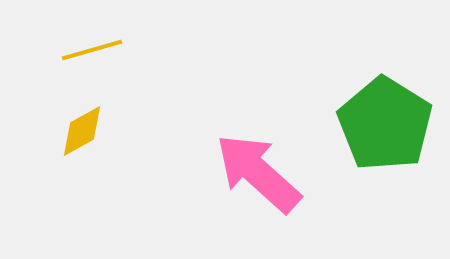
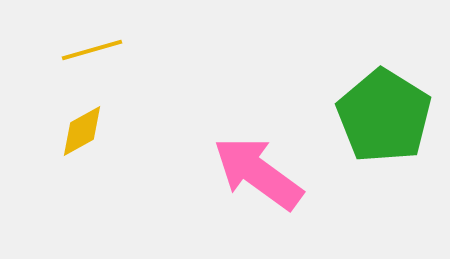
green pentagon: moved 1 px left, 8 px up
pink arrow: rotated 6 degrees counterclockwise
